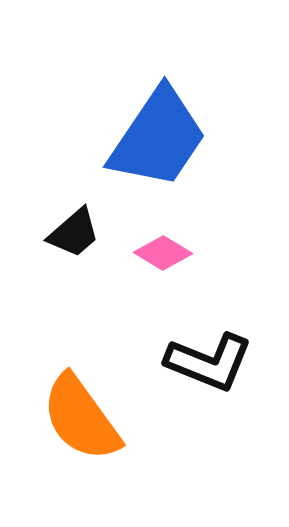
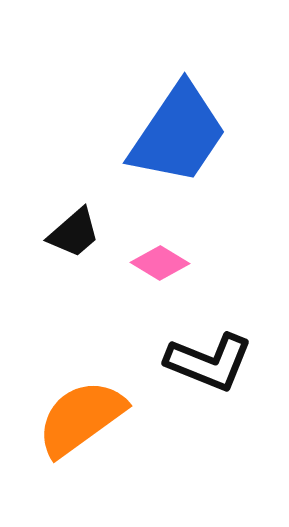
blue trapezoid: moved 20 px right, 4 px up
pink diamond: moved 3 px left, 10 px down
orange semicircle: rotated 90 degrees clockwise
